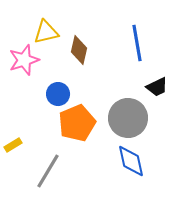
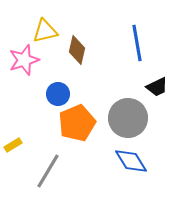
yellow triangle: moved 1 px left, 1 px up
brown diamond: moved 2 px left
blue diamond: rotated 20 degrees counterclockwise
